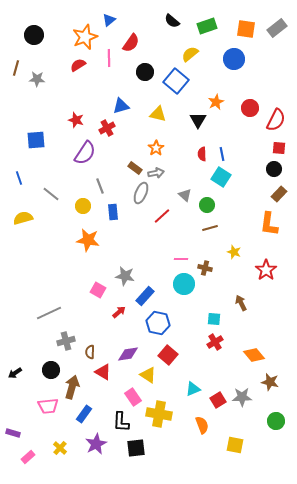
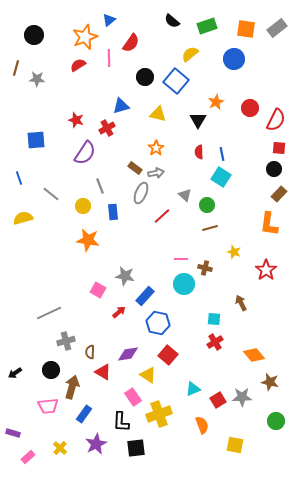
black circle at (145, 72): moved 5 px down
red semicircle at (202, 154): moved 3 px left, 2 px up
yellow cross at (159, 414): rotated 30 degrees counterclockwise
